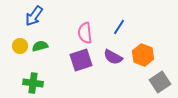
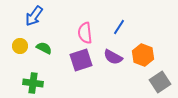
green semicircle: moved 4 px right, 2 px down; rotated 42 degrees clockwise
